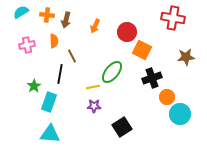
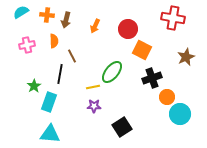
red circle: moved 1 px right, 3 px up
brown star: rotated 18 degrees counterclockwise
